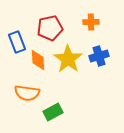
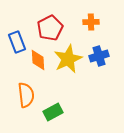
red pentagon: rotated 15 degrees counterclockwise
yellow star: rotated 12 degrees clockwise
orange semicircle: moved 1 px left, 2 px down; rotated 105 degrees counterclockwise
